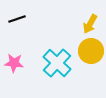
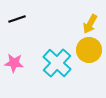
yellow circle: moved 2 px left, 1 px up
